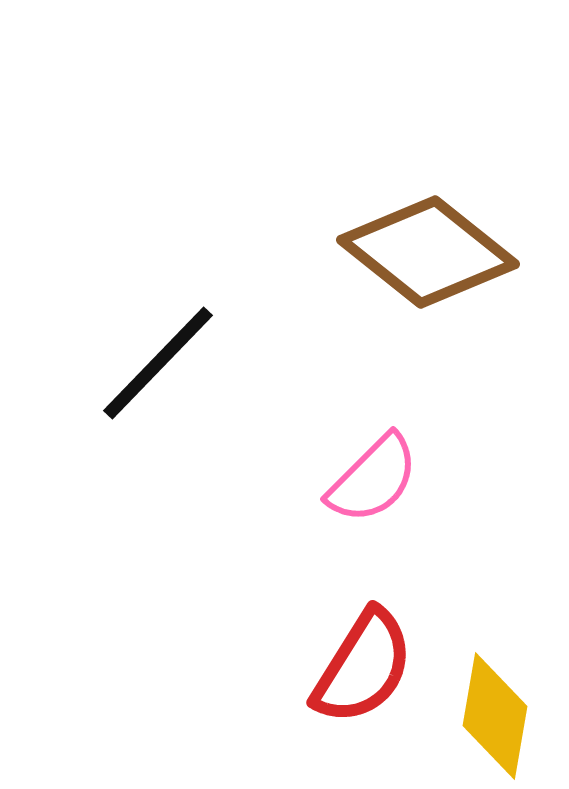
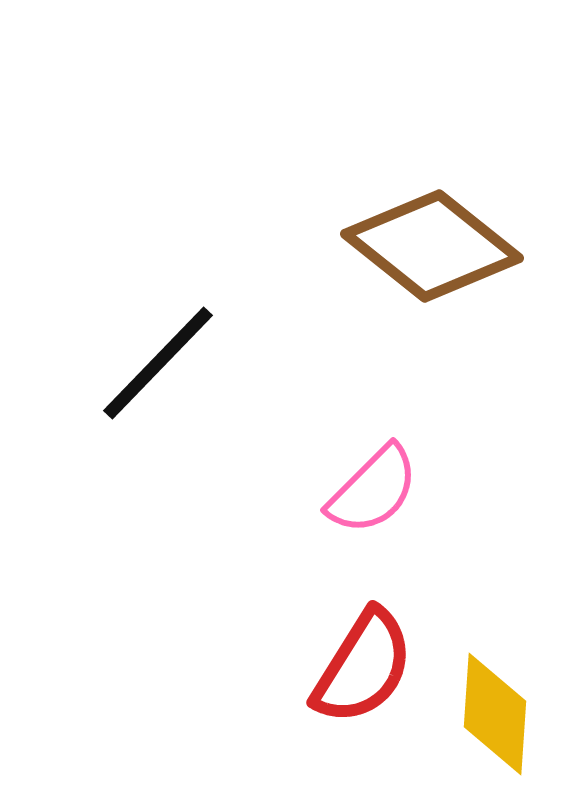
brown diamond: moved 4 px right, 6 px up
pink semicircle: moved 11 px down
yellow diamond: moved 2 px up; rotated 6 degrees counterclockwise
